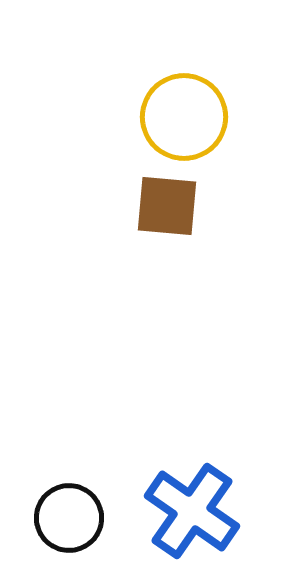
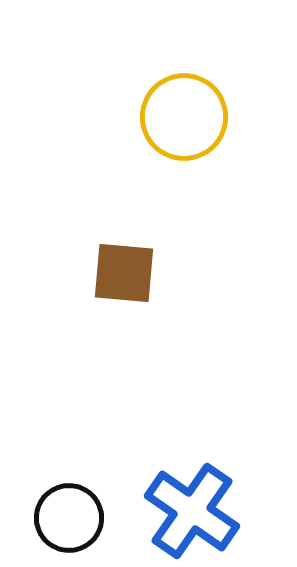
brown square: moved 43 px left, 67 px down
